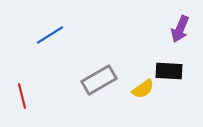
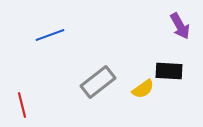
purple arrow: moved 3 px up; rotated 52 degrees counterclockwise
blue line: rotated 12 degrees clockwise
gray rectangle: moved 1 px left, 2 px down; rotated 8 degrees counterclockwise
red line: moved 9 px down
